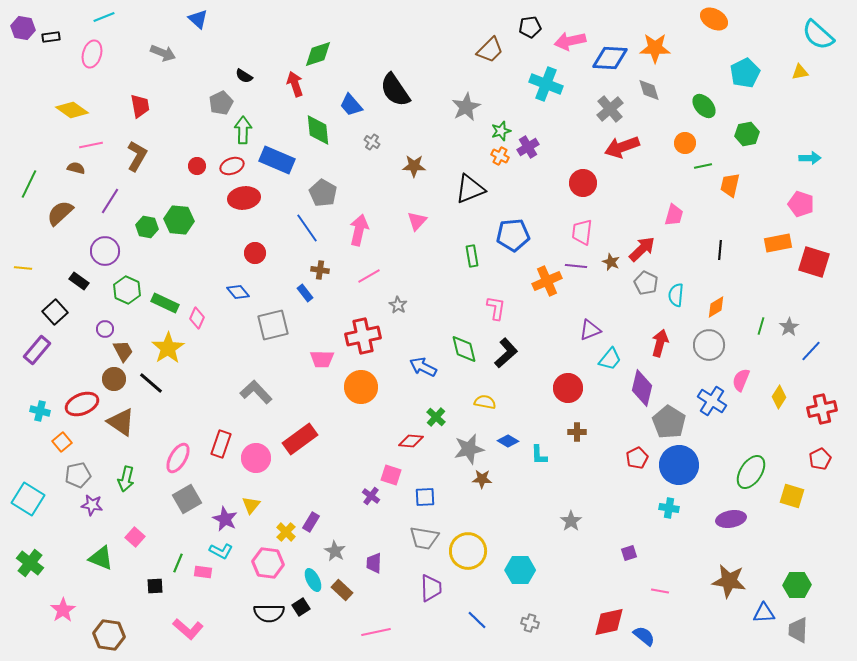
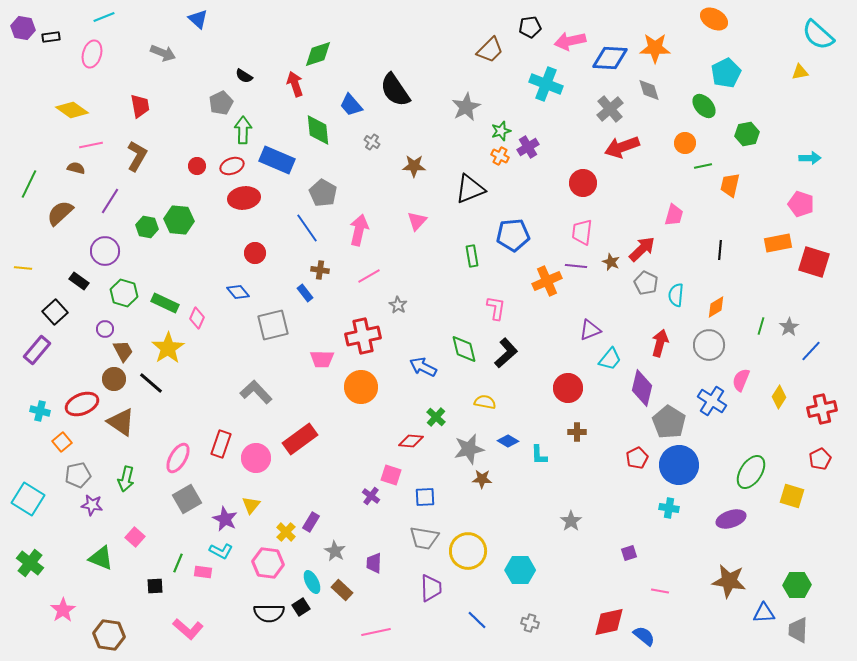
cyan pentagon at (745, 73): moved 19 px left
green hexagon at (127, 290): moved 3 px left, 3 px down; rotated 8 degrees counterclockwise
purple ellipse at (731, 519): rotated 8 degrees counterclockwise
cyan ellipse at (313, 580): moved 1 px left, 2 px down
